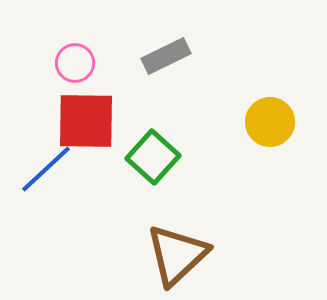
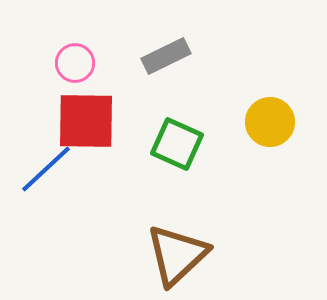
green square: moved 24 px right, 13 px up; rotated 18 degrees counterclockwise
